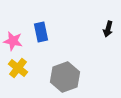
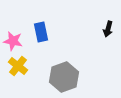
yellow cross: moved 2 px up
gray hexagon: moved 1 px left
